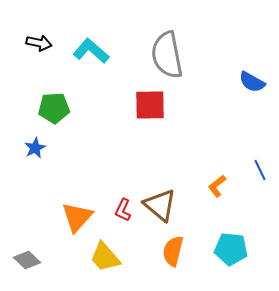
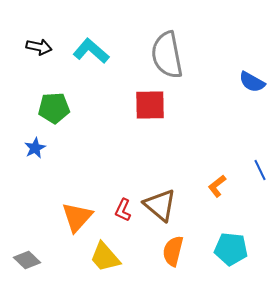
black arrow: moved 4 px down
